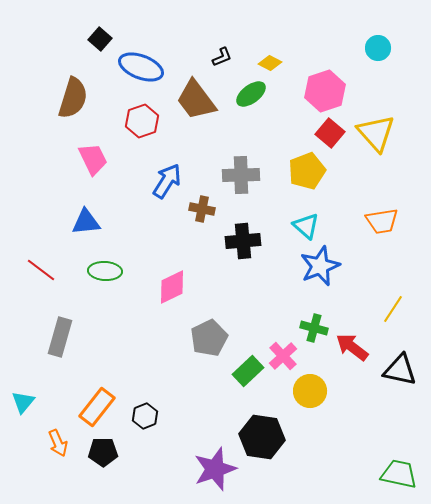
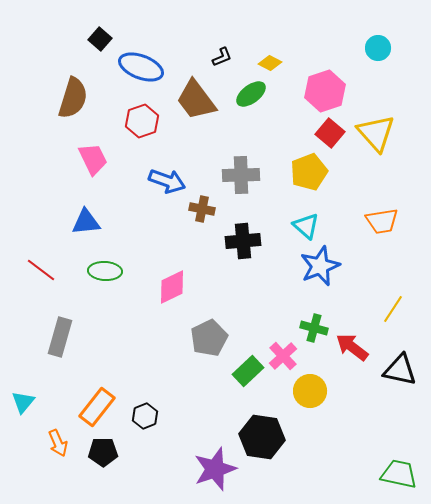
yellow pentagon at (307, 171): moved 2 px right, 1 px down
blue arrow at (167, 181): rotated 78 degrees clockwise
